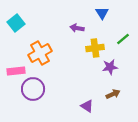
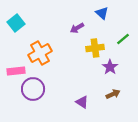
blue triangle: rotated 16 degrees counterclockwise
purple arrow: rotated 40 degrees counterclockwise
purple star: rotated 28 degrees counterclockwise
purple triangle: moved 5 px left, 4 px up
